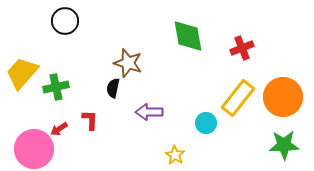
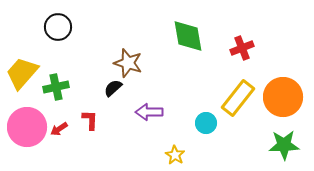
black circle: moved 7 px left, 6 px down
black semicircle: rotated 36 degrees clockwise
pink circle: moved 7 px left, 22 px up
